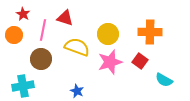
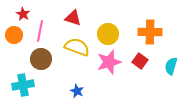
red triangle: moved 8 px right
pink line: moved 3 px left, 1 px down
pink star: moved 1 px left
cyan semicircle: moved 7 px right, 14 px up; rotated 78 degrees clockwise
cyan cross: moved 1 px up
